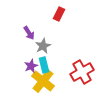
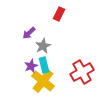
purple arrow: rotated 80 degrees clockwise
